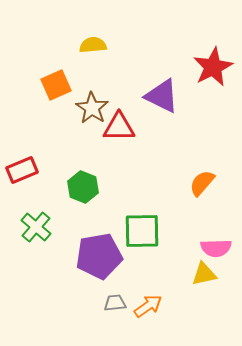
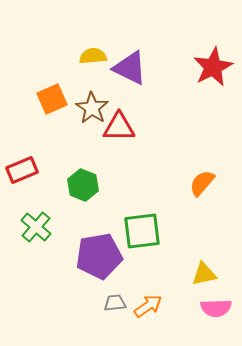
yellow semicircle: moved 11 px down
orange square: moved 4 px left, 14 px down
purple triangle: moved 32 px left, 28 px up
green hexagon: moved 2 px up
green square: rotated 6 degrees counterclockwise
pink semicircle: moved 60 px down
